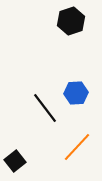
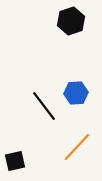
black line: moved 1 px left, 2 px up
black square: rotated 25 degrees clockwise
